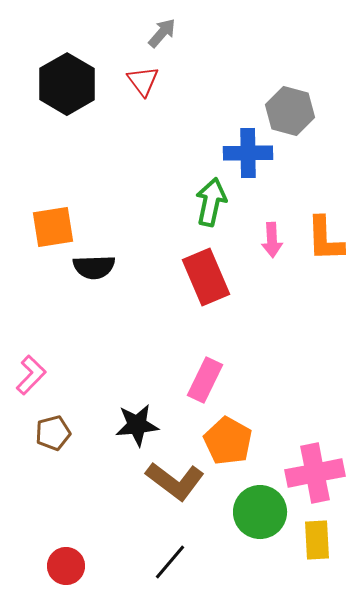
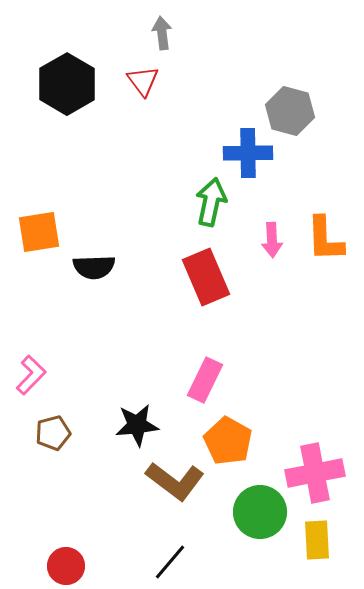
gray arrow: rotated 48 degrees counterclockwise
orange square: moved 14 px left, 5 px down
